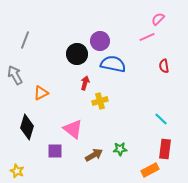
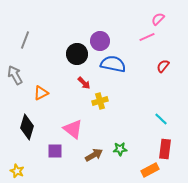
red semicircle: moved 1 px left; rotated 48 degrees clockwise
red arrow: moved 1 px left; rotated 120 degrees clockwise
